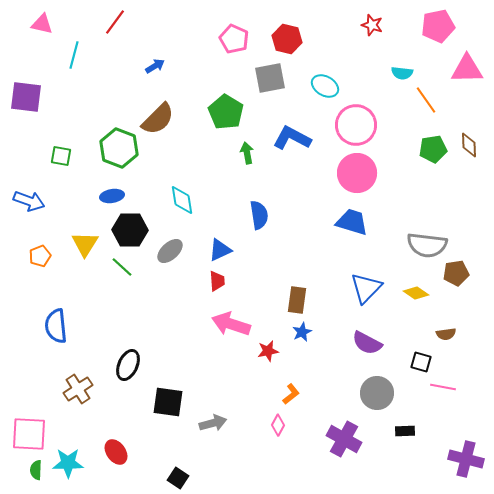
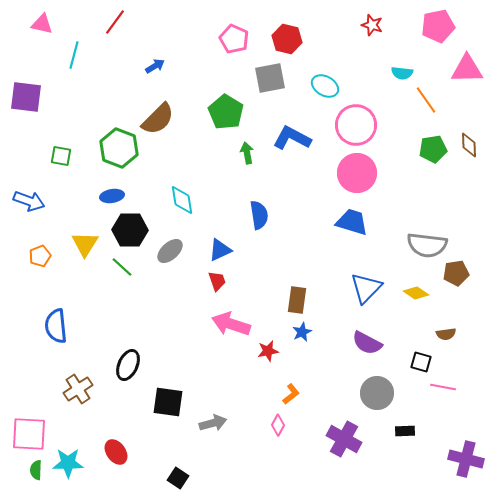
red trapezoid at (217, 281): rotated 15 degrees counterclockwise
